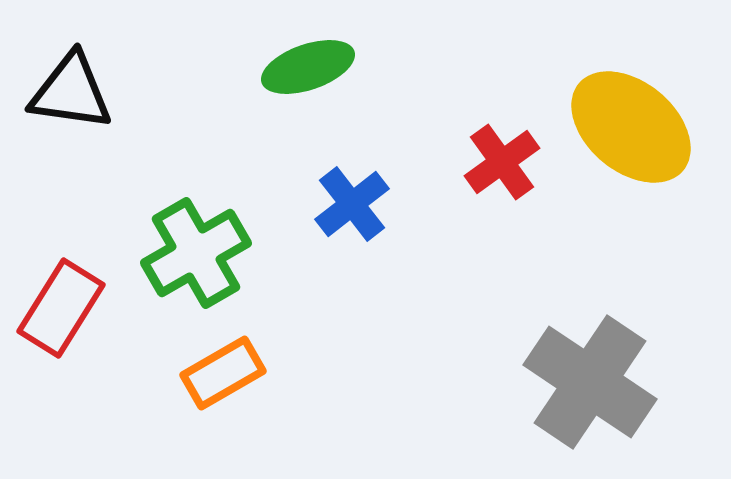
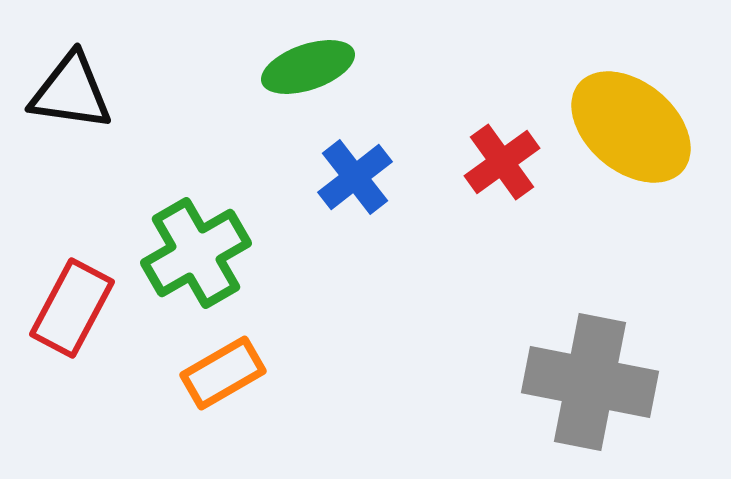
blue cross: moved 3 px right, 27 px up
red rectangle: moved 11 px right; rotated 4 degrees counterclockwise
gray cross: rotated 23 degrees counterclockwise
